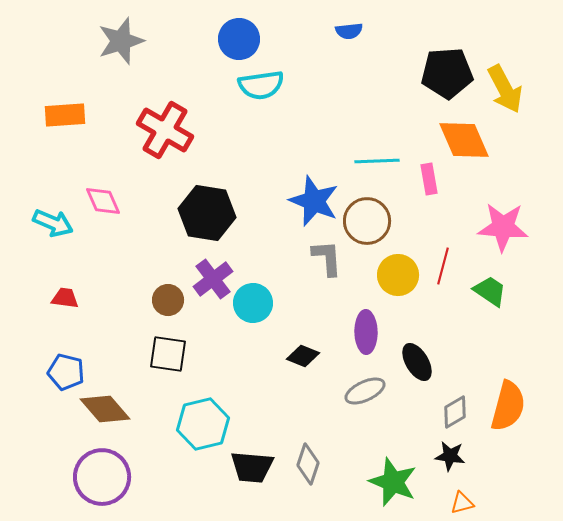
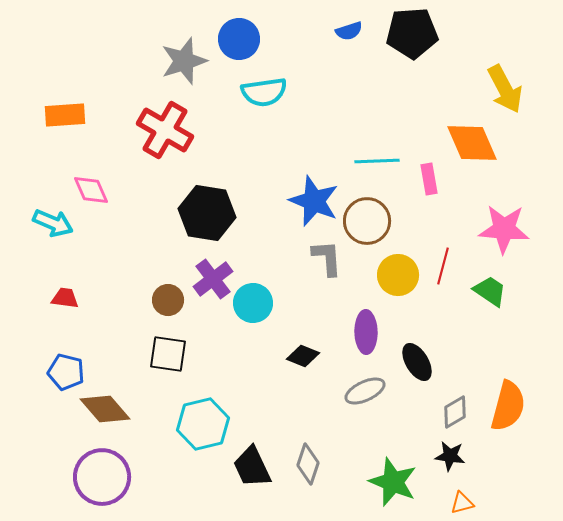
blue semicircle at (349, 31): rotated 12 degrees counterclockwise
gray star at (121, 41): moved 63 px right, 20 px down
black pentagon at (447, 73): moved 35 px left, 40 px up
cyan semicircle at (261, 85): moved 3 px right, 7 px down
orange diamond at (464, 140): moved 8 px right, 3 px down
pink diamond at (103, 201): moved 12 px left, 11 px up
pink star at (503, 227): moved 1 px right, 2 px down
black trapezoid at (252, 467): rotated 60 degrees clockwise
